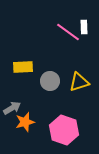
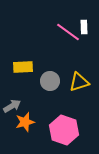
gray arrow: moved 2 px up
